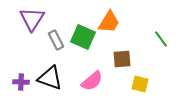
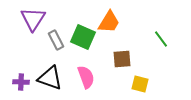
purple triangle: moved 1 px right
pink semicircle: moved 6 px left, 4 px up; rotated 70 degrees counterclockwise
